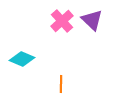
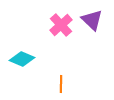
pink cross: moved 1 px left, 4 px down
